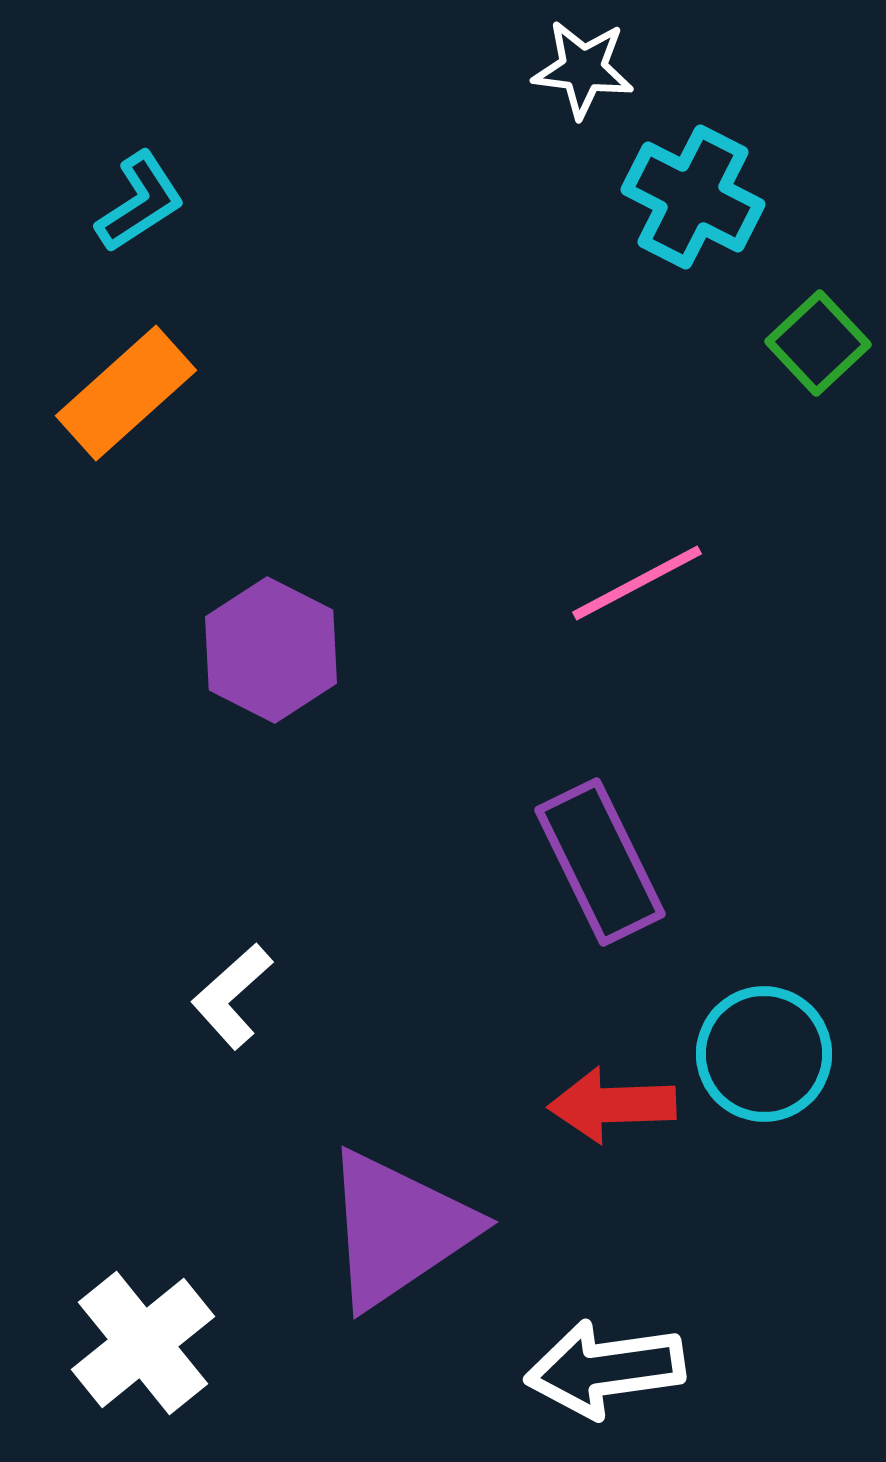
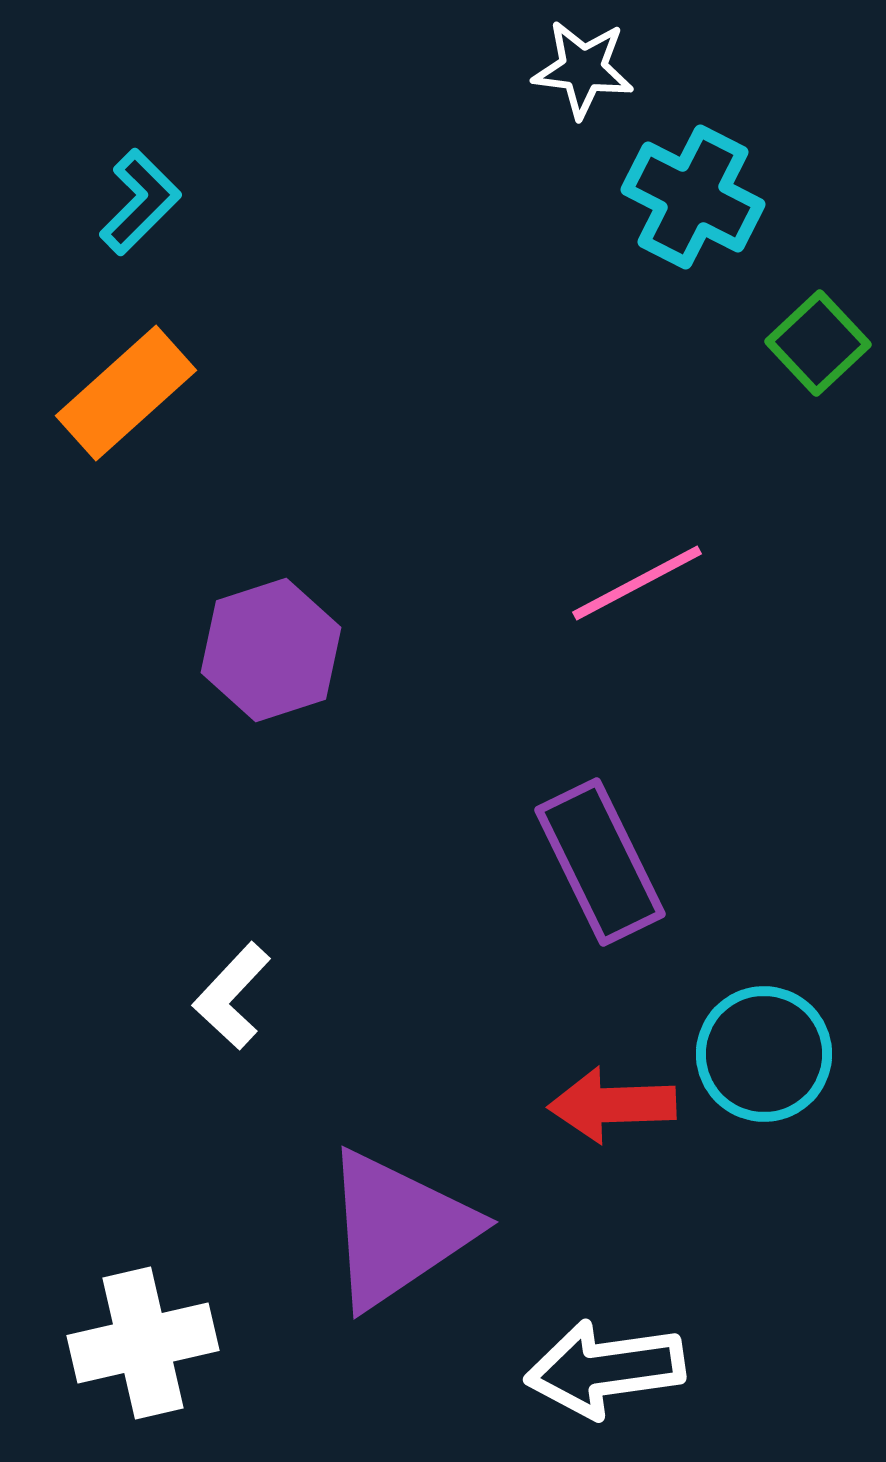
cyan L-shape: rotated 12 degrees counterclockwise
purple hexagon: rotated 15 degrees clockwise
white L-shape: rotated 5 degrees counterclockwise
white cross: rotated 26 degrees clockwise
